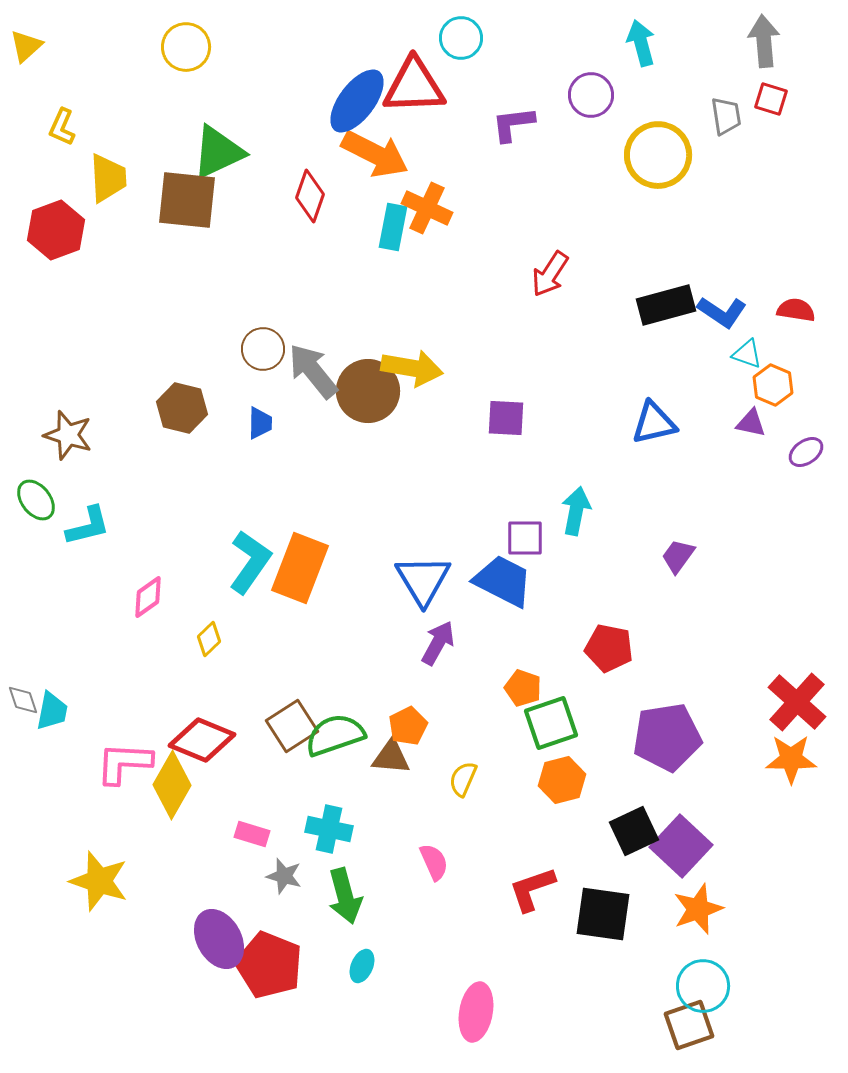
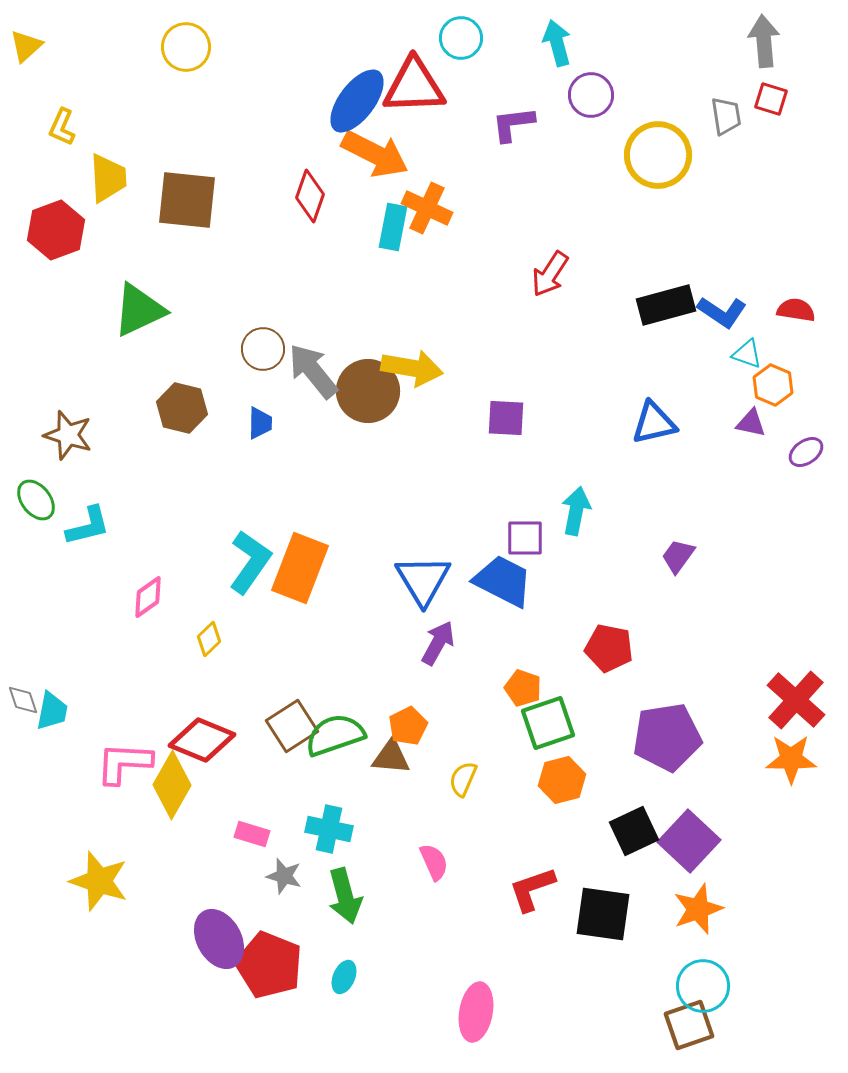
cyan arrow at (641, 43): moved 84 px left
green triangle at (218, 152): moved 79 px left, 158 px down
red cross at (797, 702): moved 1 px left, 2 px up
green square at (551, 723): moved 3 px left
purple square at (681, 846): moved 8 px right, 5 px up
cyan ellipse at (362, 966): moved 18 px left, 11 px down
